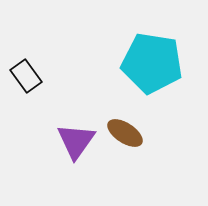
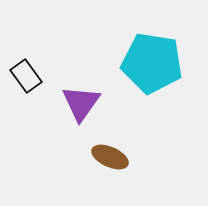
brown ellipse: moved 15 px left, 24 px down; rotated 9 degrees counterclockwise
purple triangle: moved 5 px right, 38 px up
